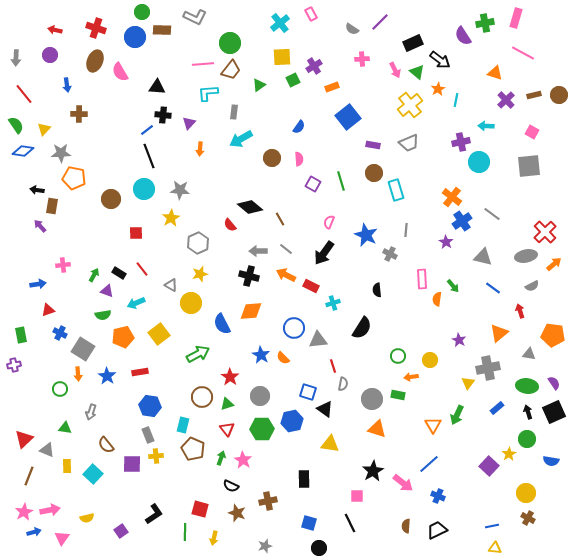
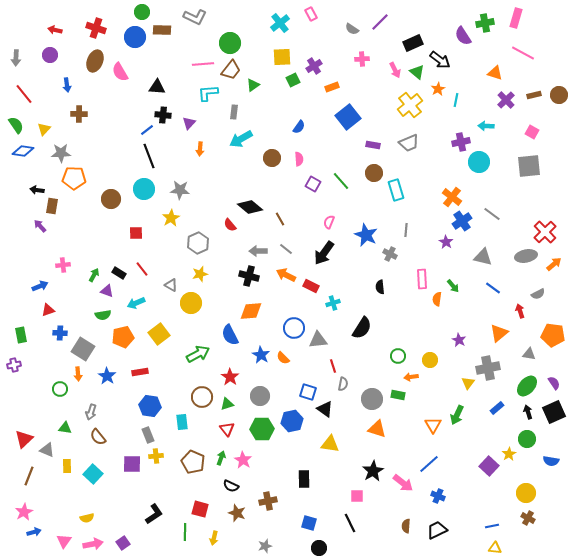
green triangle at (259, 85): moved 6 px left
orange pentagon at (74, 178): rotated 10 degrees counterclockwise
green line at (341, 181): rotated 24 degrees counterclockwise
blue arrow at (38, 284): moved 2 px right, 2 px down; rotated 14 degrees counterclockwise
gray semicircle at (532, 286): moved 6 px right, 8 px down
black semicircle at (377, 290): moved 3 px right, 3 px up
blue semicircle at (222, 324): moved 8 px right, 11 px down
blue cross at (60, 333): rotated 24 degrees counterclockwise
green ellipse at (527, 386): rotated 55 degrees counterclockwise
cyan rectangle at (183, 425): moved 1 px left, 3 px up; rotated 21 degrees counterclockwise
brown semicircle at (106, 445): moved 8 px left, 8 px up
brown pentagon at (193, 449): moved 13 px down
pink arrow at (50, 510): moved 43 px right, 34 px down
purple square at (121, 531): moved 2 px right, 12 px down
pink triangle at (62, 538): moved 2 px right, 3 px down
